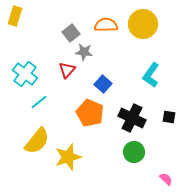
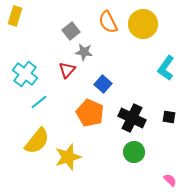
orange semicircle: moved 2 px right, 3 px up; rotated 115 degrees counterclockwise
gray square: moved 2 px up
cyan L-shape: moved 15 px right, 7 px up
pink semicircle: moved 4 px right, 1 px down
